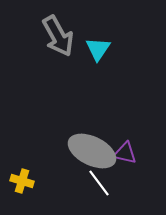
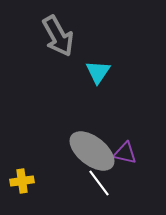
cyan triangle: moved 23 px down
gray ellipse: rotated 12 degrees clockwise
yellow cross: rotated 25 degrees counterclockwise
